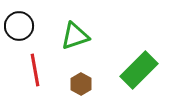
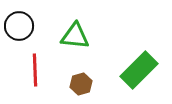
green triangle: rotated 24 degrees clockwise
red line: rotated 8 degrees clockwise
brown hexagon: rotated 15 degrees clockwise
